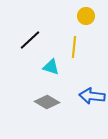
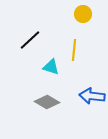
yellow circle: moved 3 px left, 2 px up
yellow line: moved 3 px down
